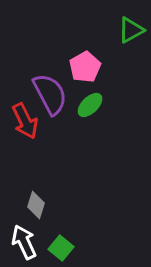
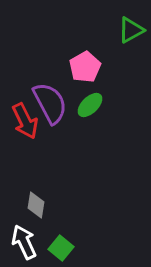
purple semicircle: moved 9 px down
gray diamond: rotated 8 degrees counterclockwise
